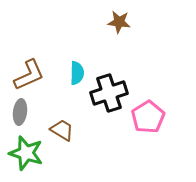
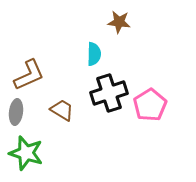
cyan semicircle: moved 17 px right, 19 px up
gray ellipse: moved 4 px left
pink pentagon: moved 2 px right, 12 px up
brown trapezoid: moved 20 px up
